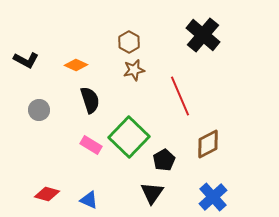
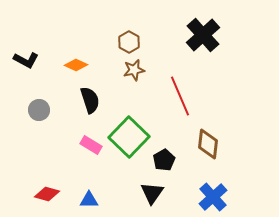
black cross: rotated 8 degrees clockwise
brown diamond: rotated 56 degrees counterclockwise
blue triangle: rotated 24 degrees counterclockwise
